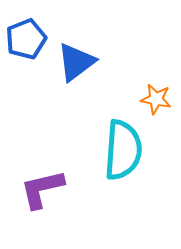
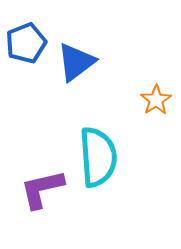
blue pentagon: moved 4 px down
orange star: moved 1 px down; rotated 28 degrees clockwise
cyan semicircle: moved 25 px left, 7 px down; rotated 8 degrees counterclockwise
